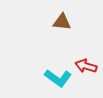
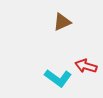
brown triangle: rotated 30 degrees counterclockwise
